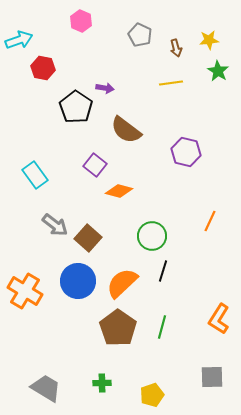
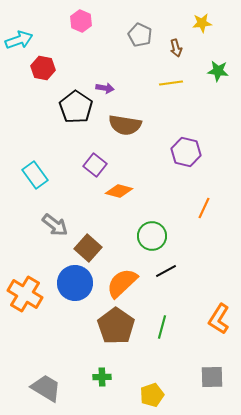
yellow star: moved 7 px left, 17 px up
green star: rotated 25 degrees counterclockwise
brown semicircle: moved 1 px left, 5 px up; rotated 28 degrees counterclockwise
orange line: moved 6 px left, 13 px up
brown square: moved 10 px down
black line: moved 3 px right; rotated 45 degrees clockwise
blue circle: moved 3 px left, 2 px down
orange cross: moved 3 px down
brown pentagon: moved 2 px left, 2 px up
green cross: moved 6 px up
